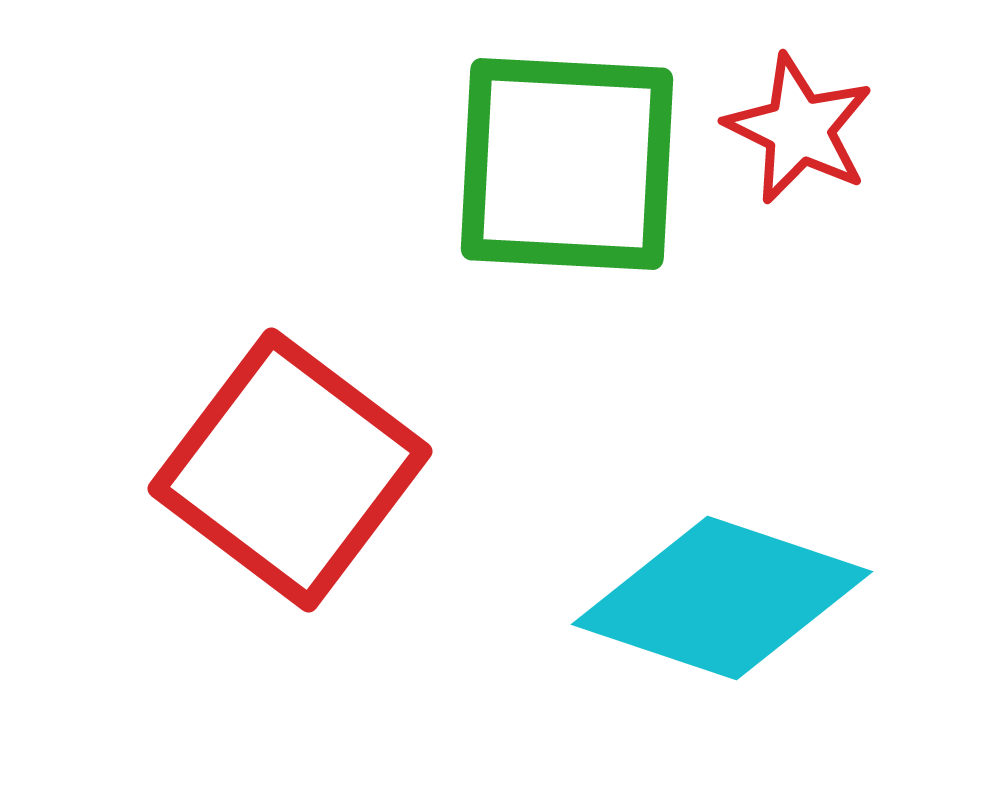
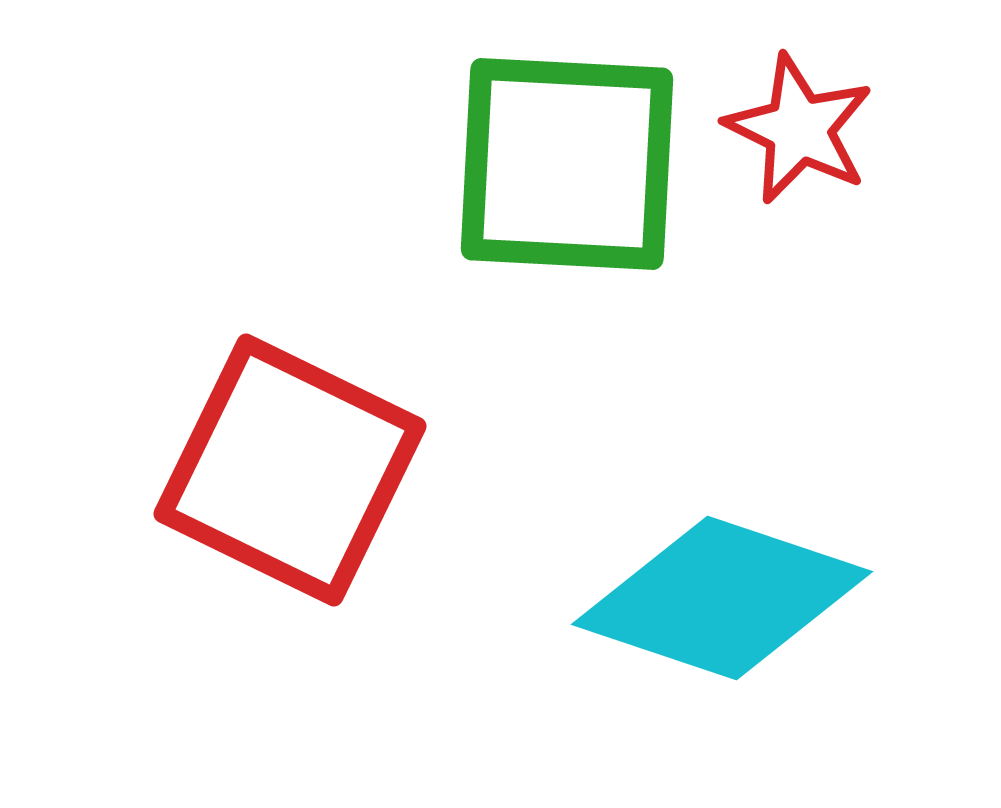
red square: rotated 11 degrees counterclockwise
